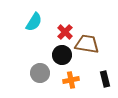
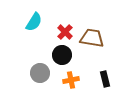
brown trapezoid: moved 5 px right, 6 px up
